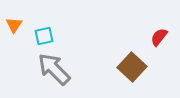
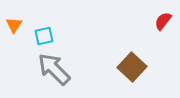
red semicircle: moved 4 px right, 16 px up
